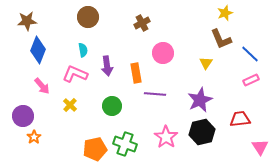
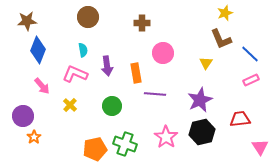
brown cross: rotated 28 degrees clockwise
